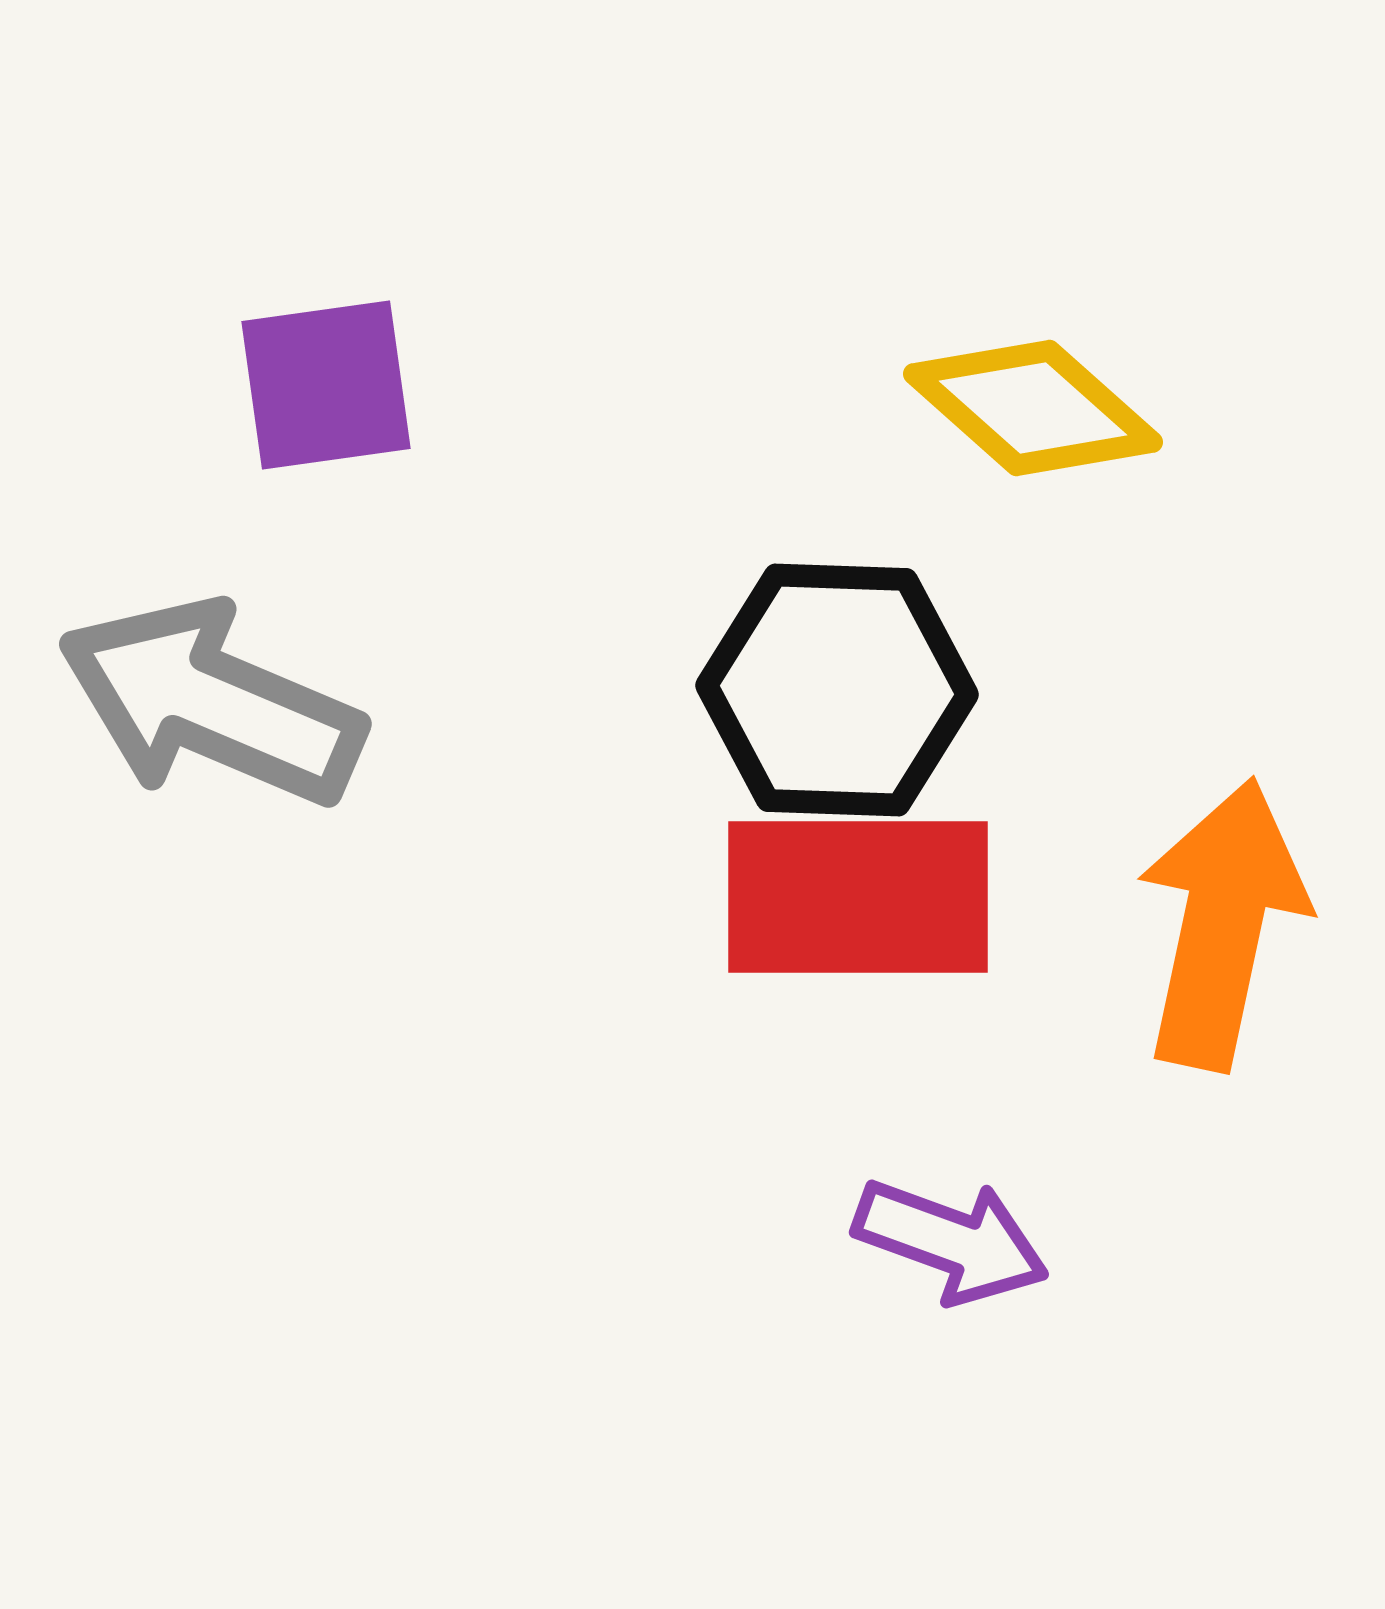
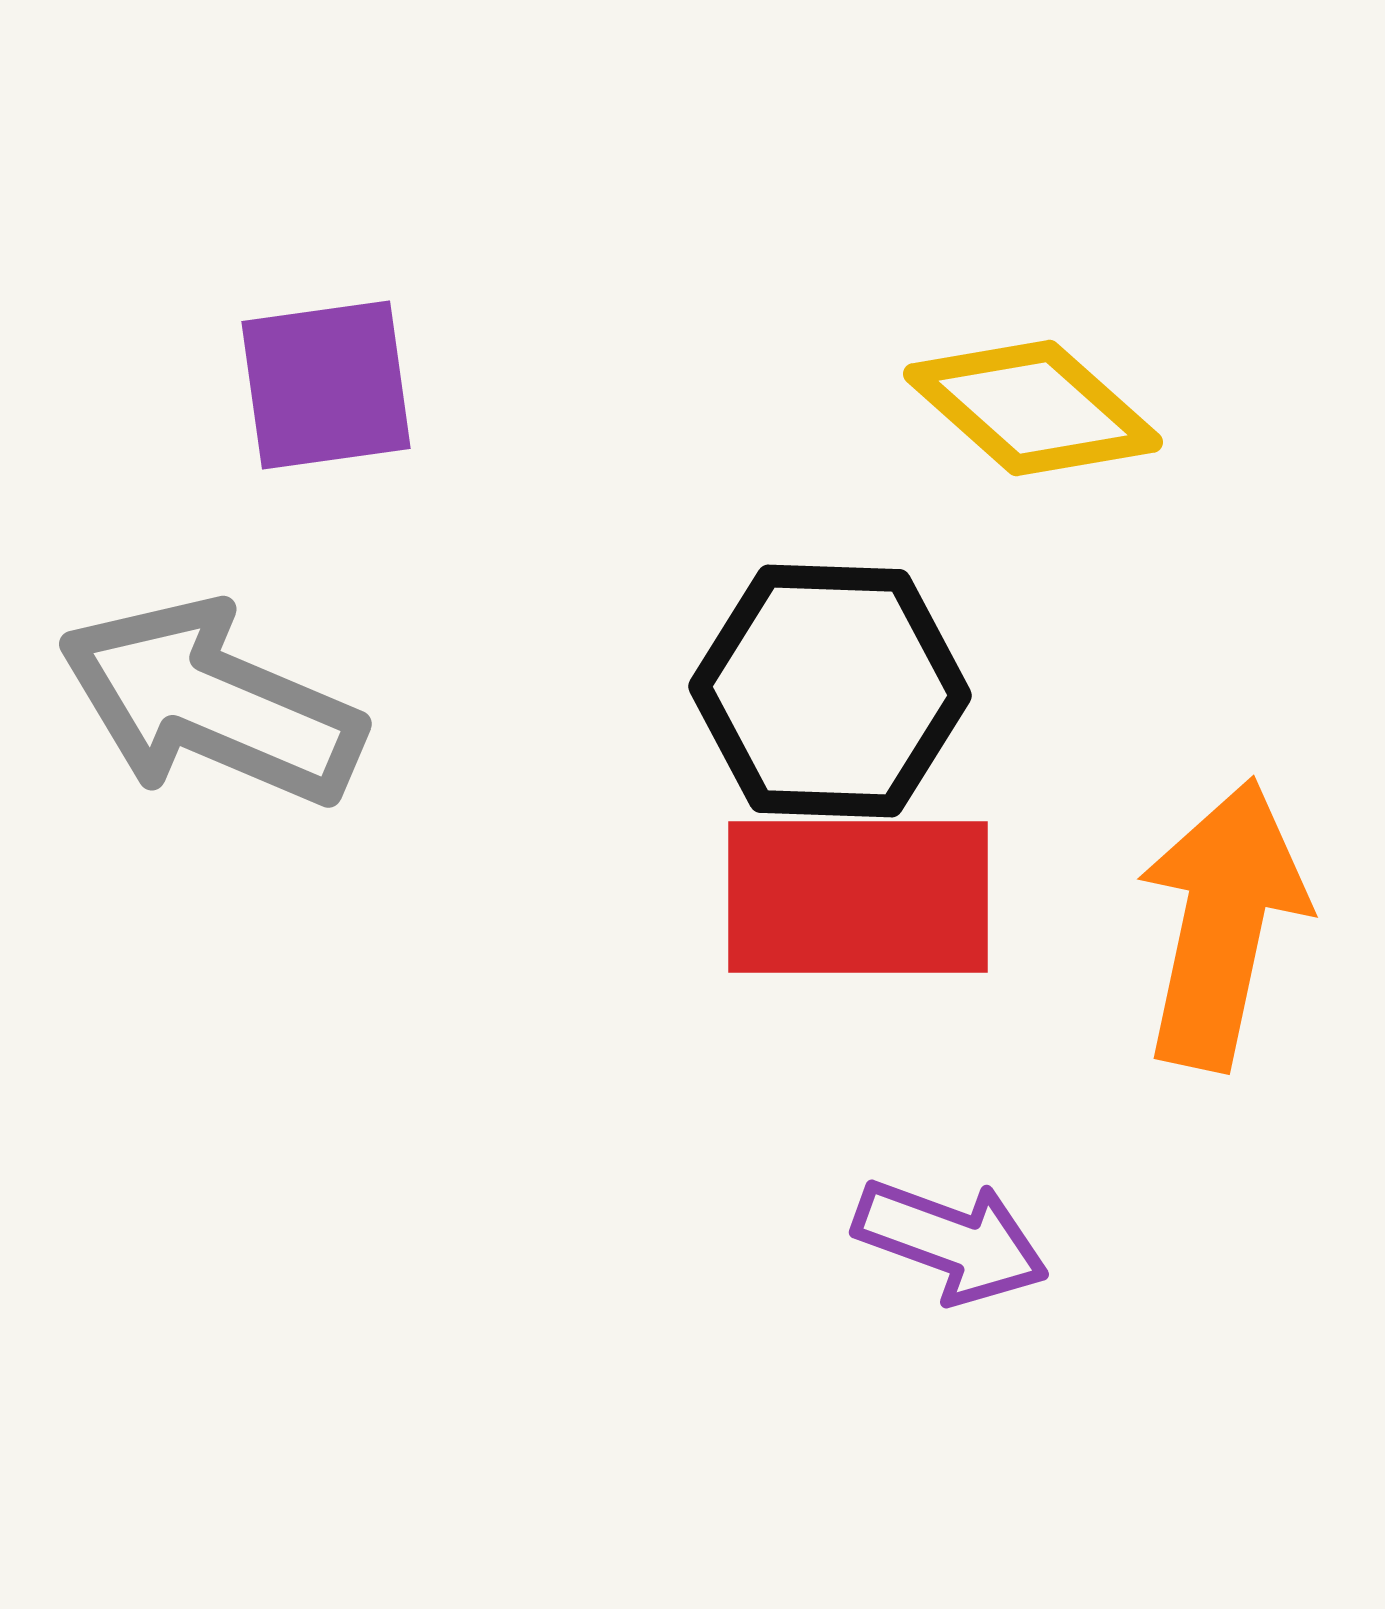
black hexagon: moved 7 px left, 1 px down
